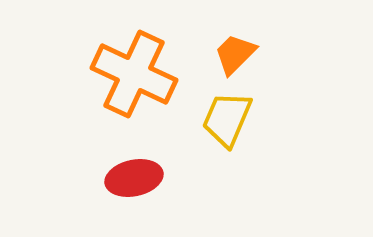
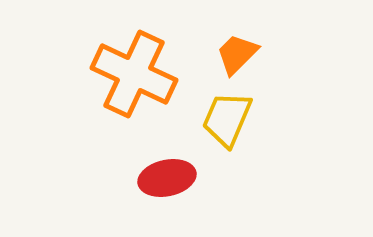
orange trapezoid: moved 2 px right
red ellipse: moved 33 px right
